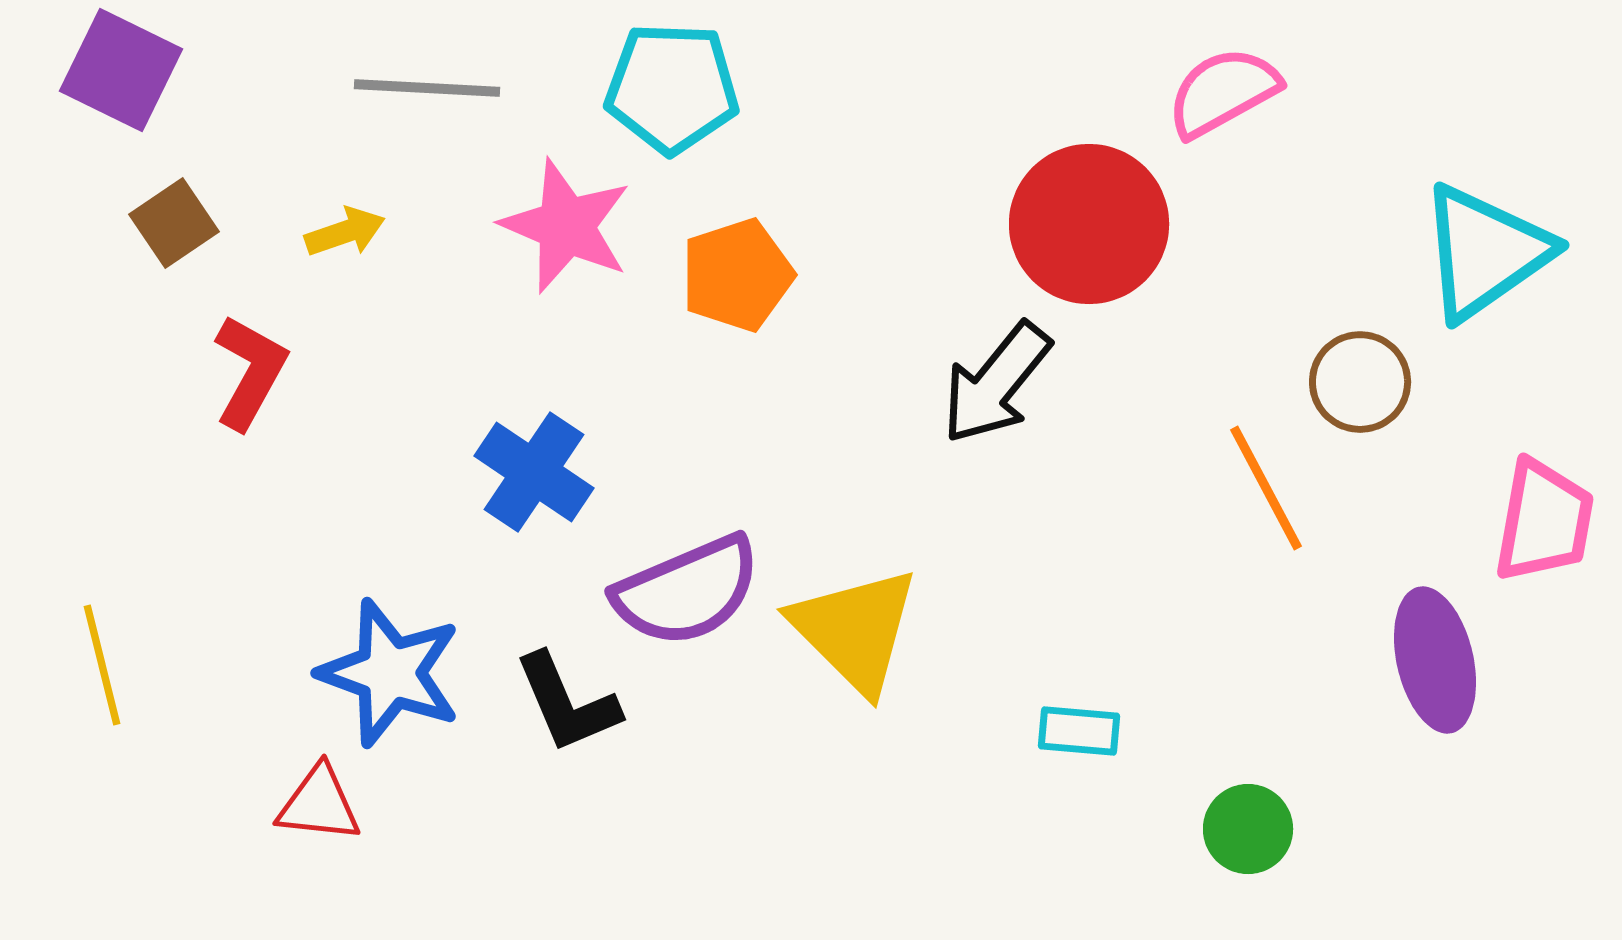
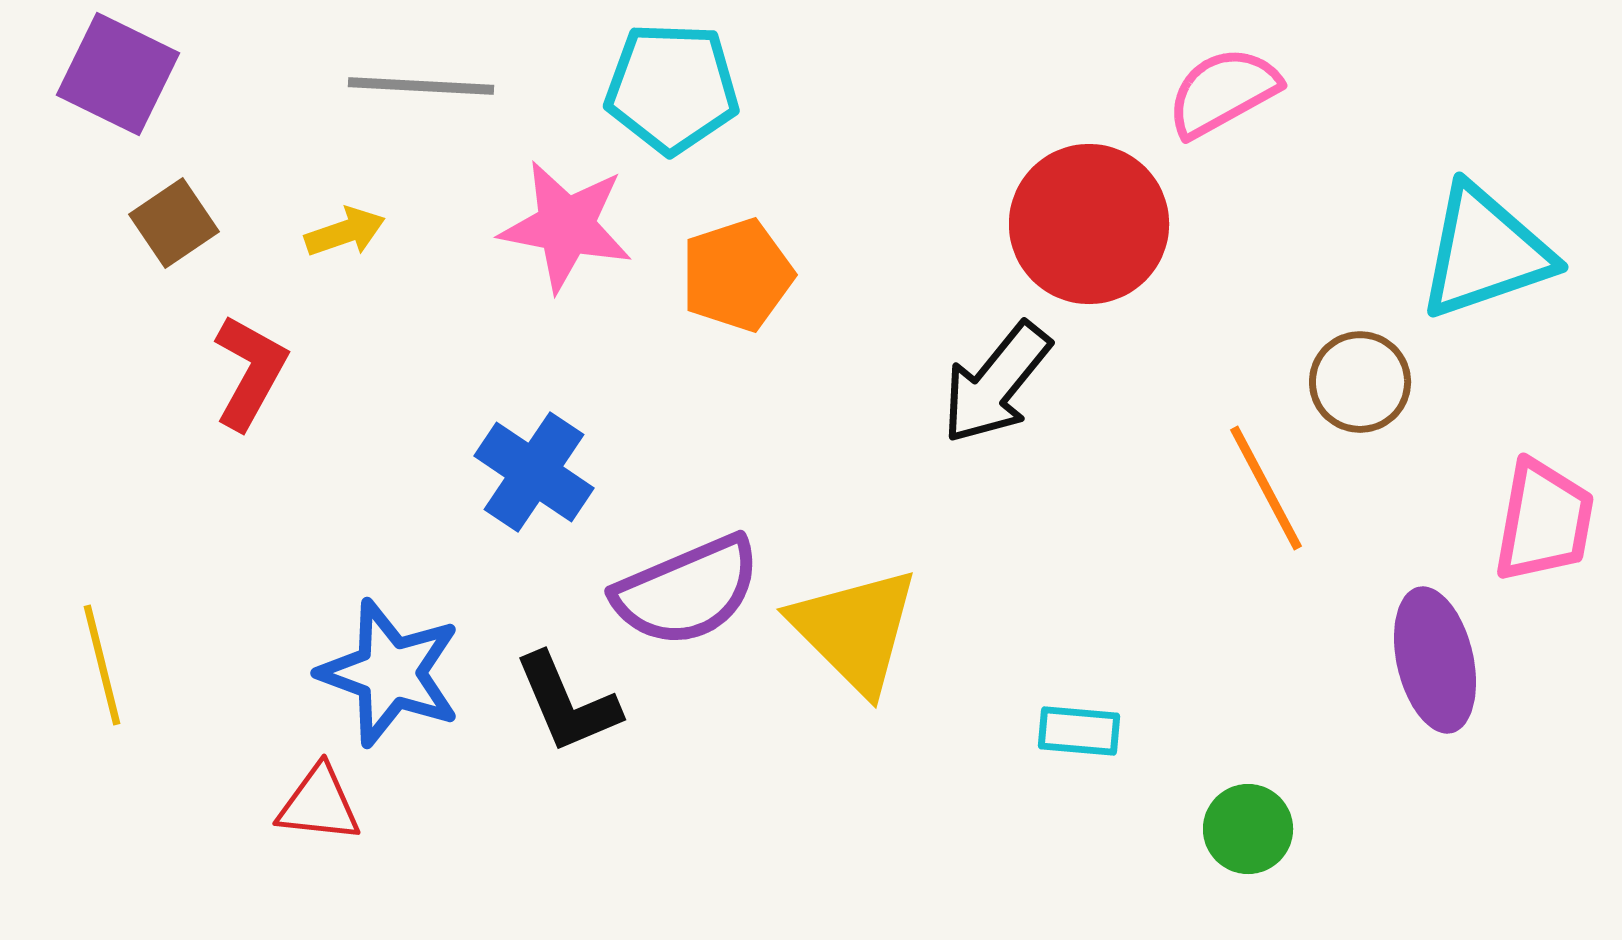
purple square: moved 3 px left, 4 px down
gray line: moved 6 px left, 2 px up
pink star: rotated 12 degrees counterclockwise
cyan triangle: rotated 16 degrees clockwise
